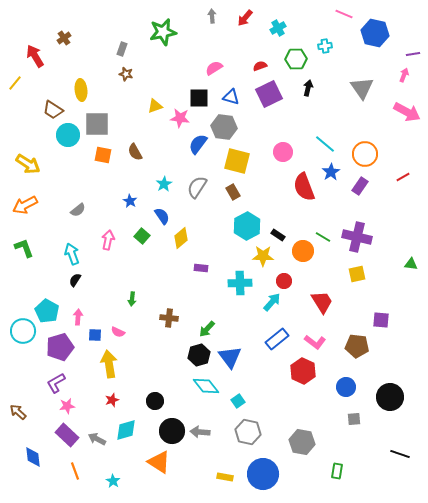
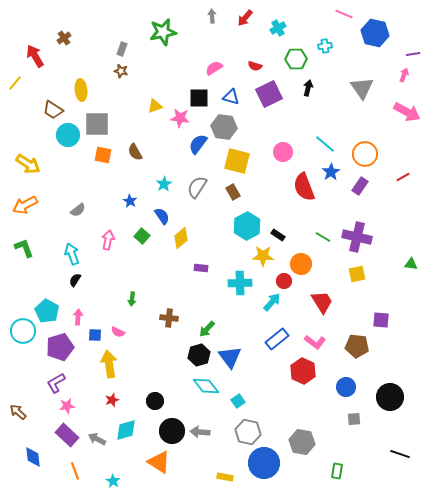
red semicircle at (260, 66): moved 5 px left; rotated 144 degrees counterclockwise
brown star at (126, 74): moved 5 px left, 3 px up
orange circle at (303, 251): moved 2 px left, 13 px down
blue circle at (263, 474): moved 1 px right, 11 px up
